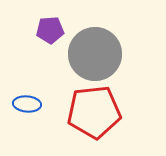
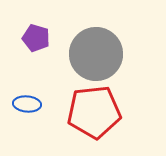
purple pentagon: moved 14 px left, 8 px down; rotated 20 degrees clockwise
gray circle: moved 1 px right
